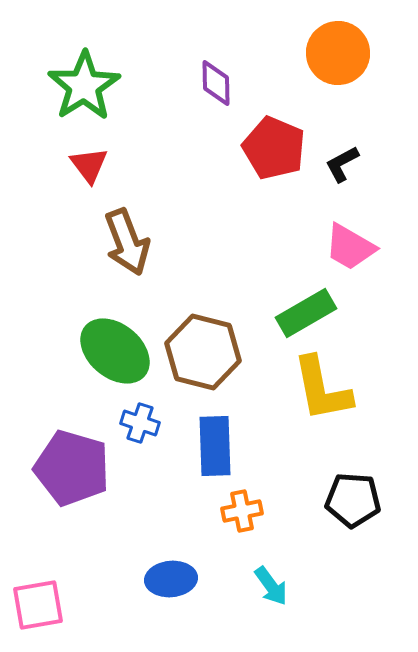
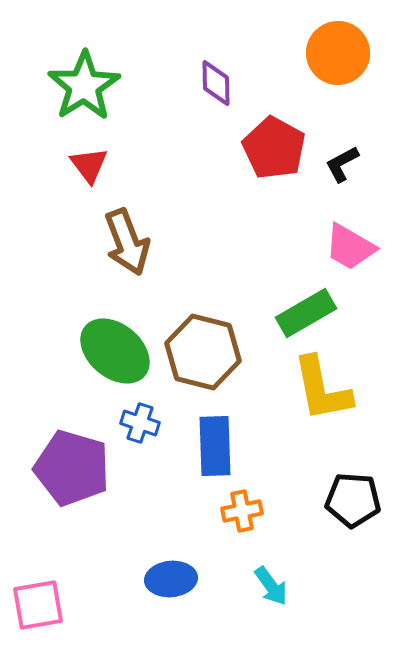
red pentagon: rotated 6 degrees clockwise
